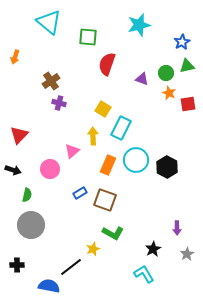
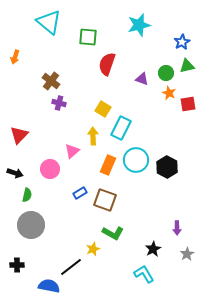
brown cross: rotated 18 degrees counterclockwise
black arrow: moved 2 px right, 3 px down
